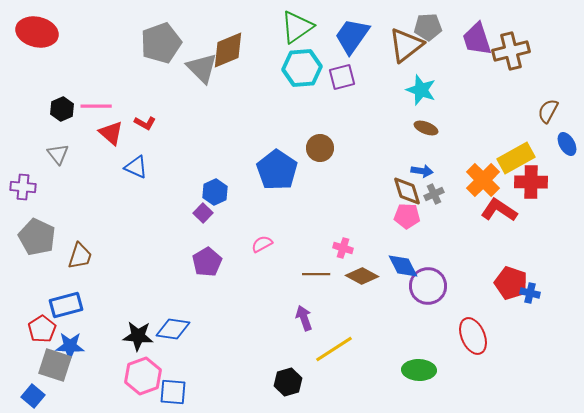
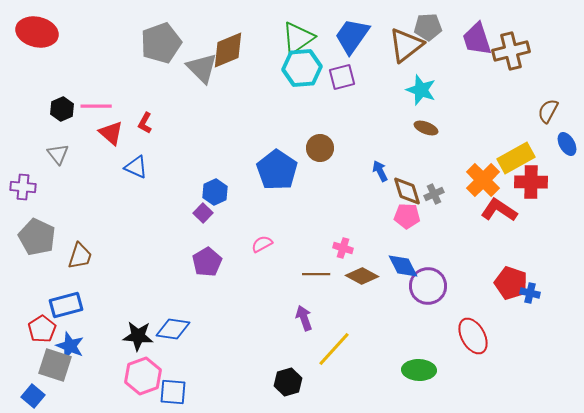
green triangle at (297, 27): moved 1 px right, 11 px down
red L-shape at (145, 123): rotated 90 degrees clockwise
blue arrow at (422, 171): moved 42 px left; rotated 125 degrees counterclockwise
red ellipse at (473, 336): rotated 6 degrees counterclockwise
blue star at (70, 346): rotated 20 degrees clockwise
yellow line at (334, 349): rotated 15 degrees counterclockwise
